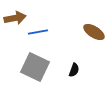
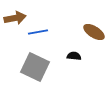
black semicircle: moved 14 px up; rotated 104 degrees counterclockwise
